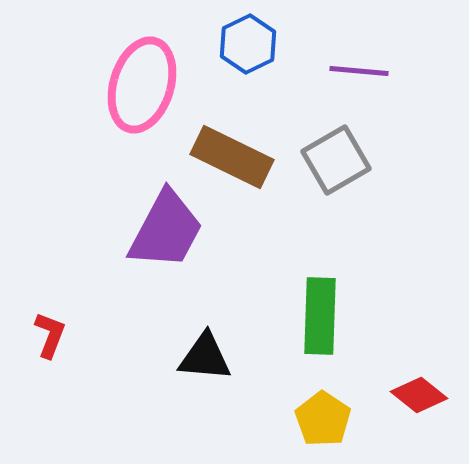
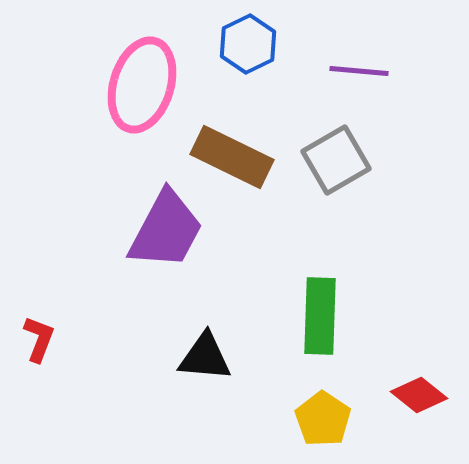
red L-shape: moved 11 px left, 4 px down
